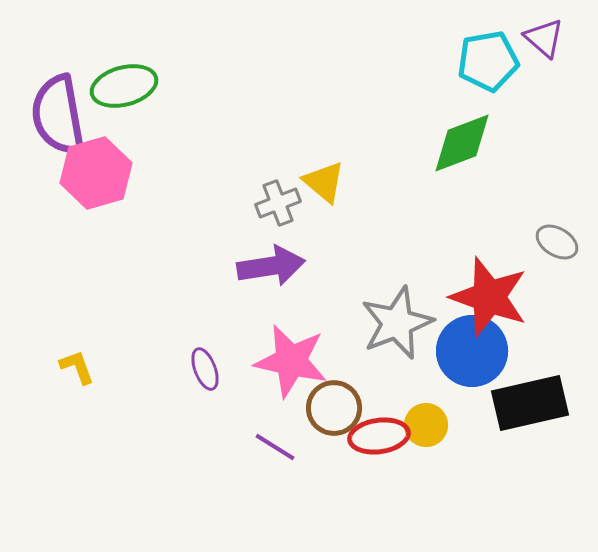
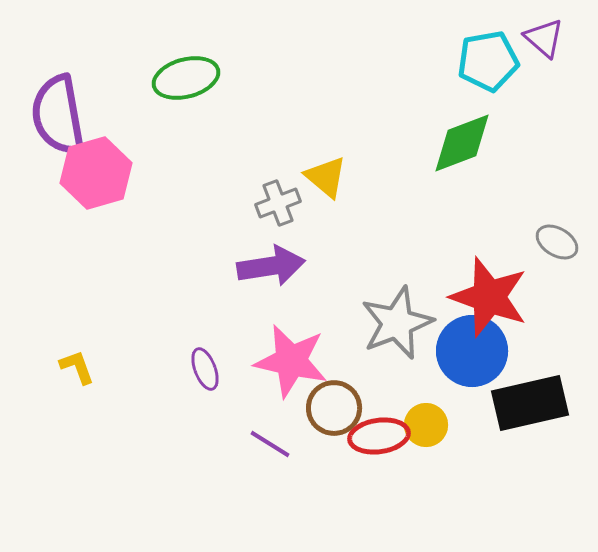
green ellipse: moved 62 px right, 8 px up
yellow triangle: moved 2 px right, 5 px up
purple line: moved 5 px left, 3 px up
